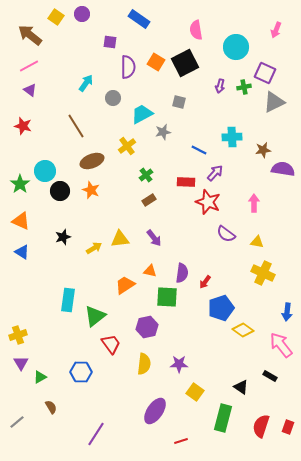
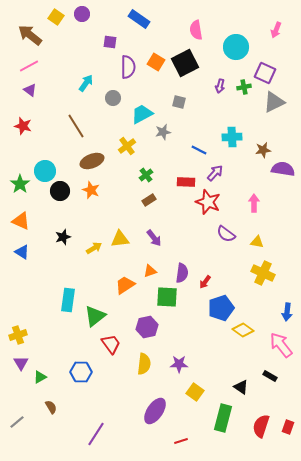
orange triangle at (150, 271): rotated 32 degrees counterclockwise
